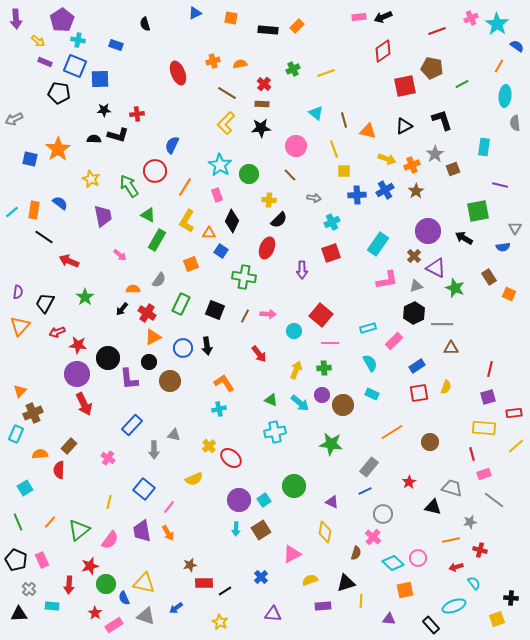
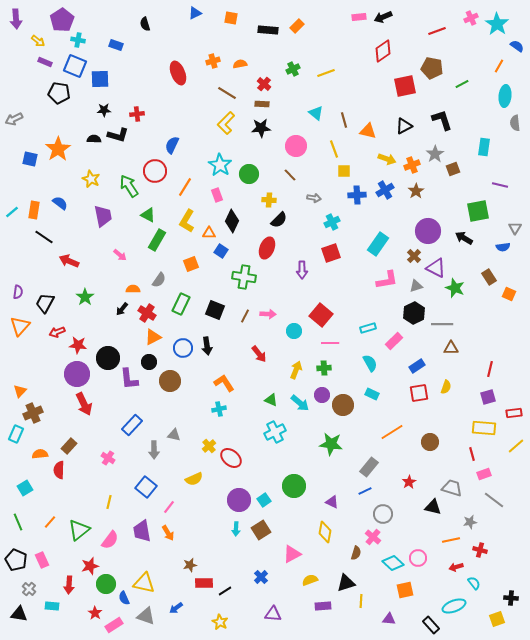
cyan cross at (275, 432): rotated 15 degrees counterclockwise
blue square at (144, 489): moved 2 px right, 2 px up
black triangle at (19, 614): rotated 12 degrees clockwise
